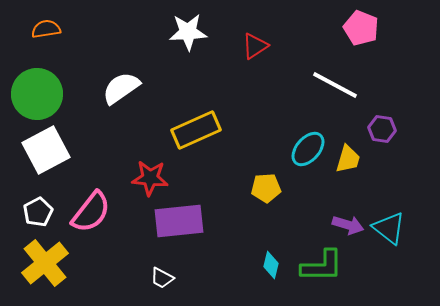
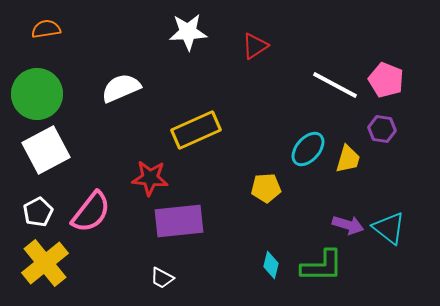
pink pentagon: moved 25 px right, 52 px down
white semicircle: rotated 12 degrees clockwise
